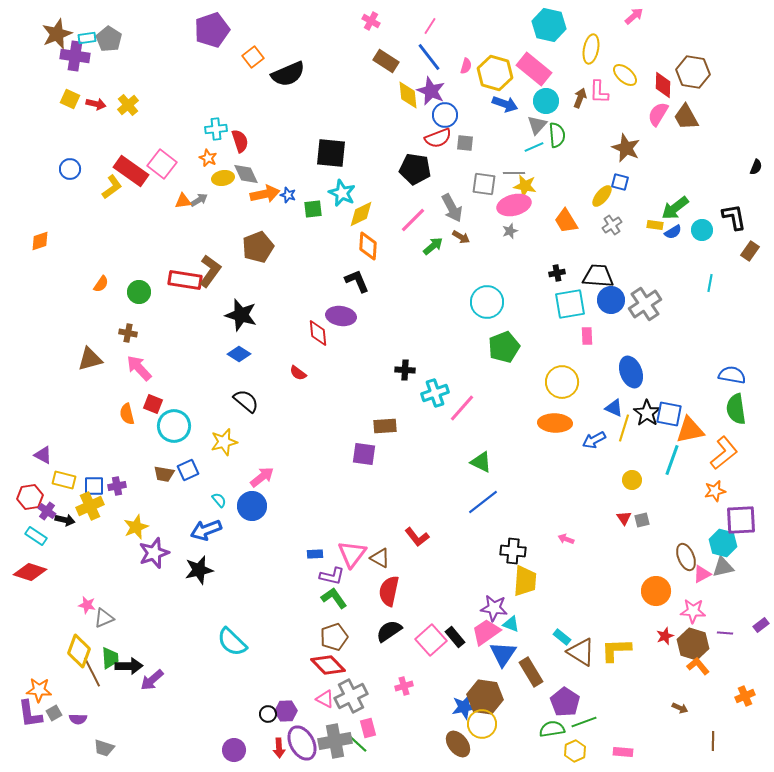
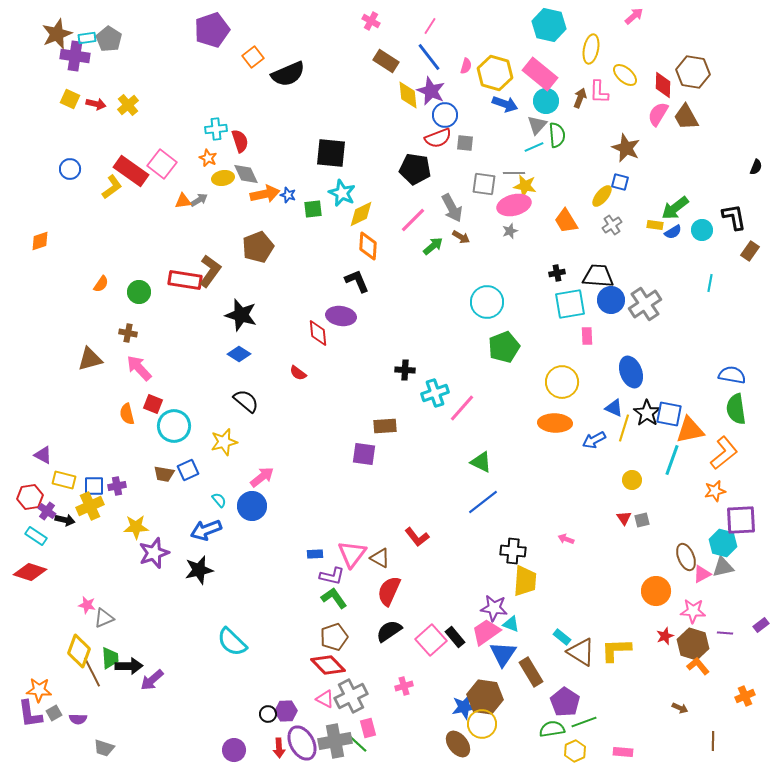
pink rectangle at (534, 69): moved 6 px right, 5 px down
yellow star at (136, 527): rotated 20 degrees clockwise
red semicircle at (389, 591): rotated 12 degrees clockwise
